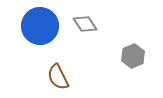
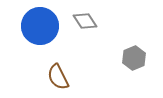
gray diamond: moved 3 px up
gray hexagon: moved 1 px right, 2 px down
